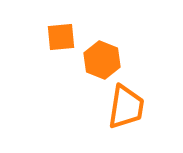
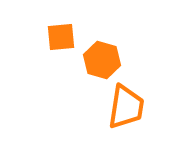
orange hexagon: rotated 6 degrees counterclockwise
